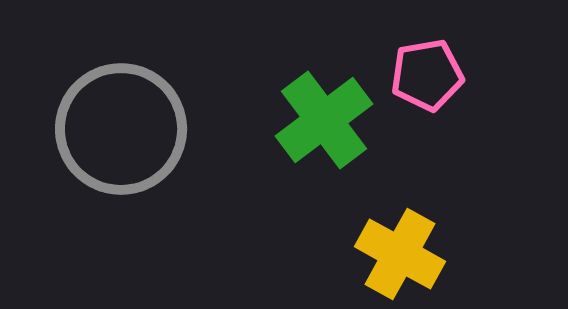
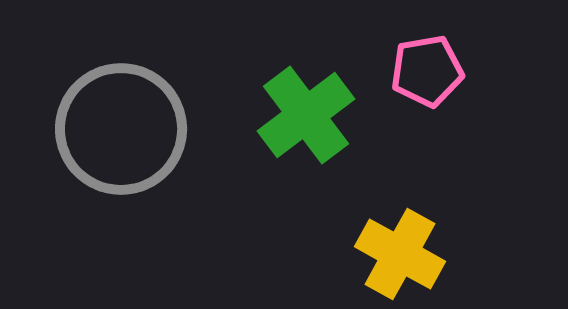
pink pentagon: moved 4 px up
green cross: moved 18 px left, 5 px up
